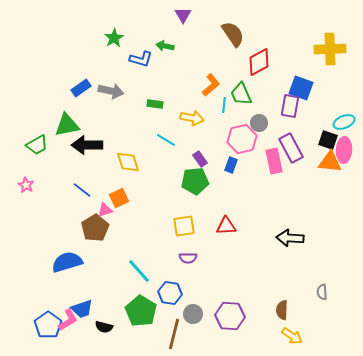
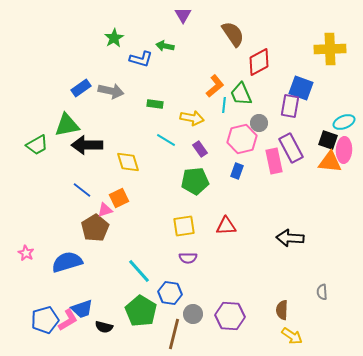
orange L-shape at (211, 85): moved 4 px right, 1 px down
purple rectangle at (200, 159): moved 10 px up
blue rectangle at (231, 165): moved 6 px right, 6 px down
pink star at (26, 185): moved 68 px down
blue pentagon at (48, 325): moved 3 px left, 5 px up; rotated 20 degrees clockwise
